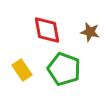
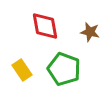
red diamond: moved 2 px left, 4 px up
